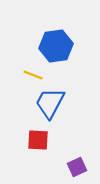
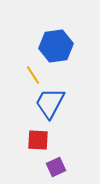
yellow line: rotated 36 degrees clockwise
purple square: moved 21 px left
